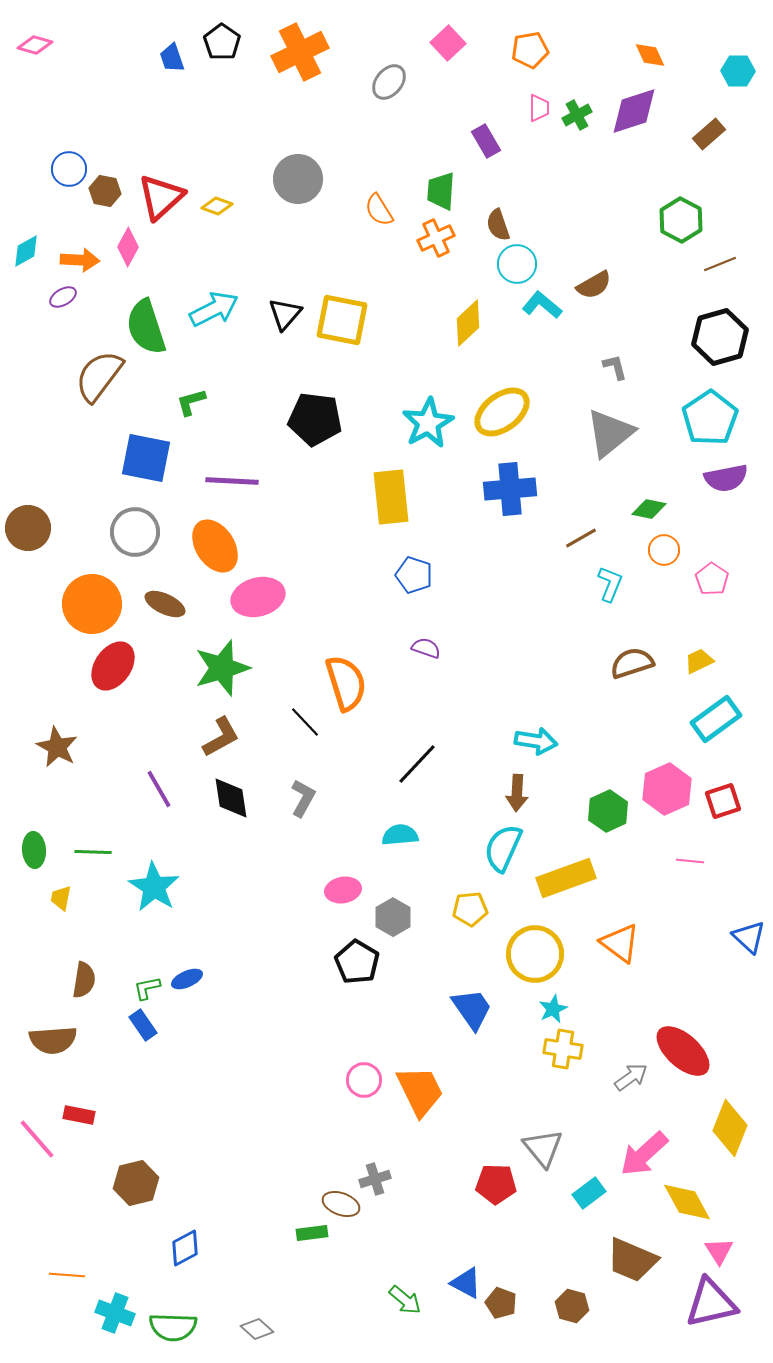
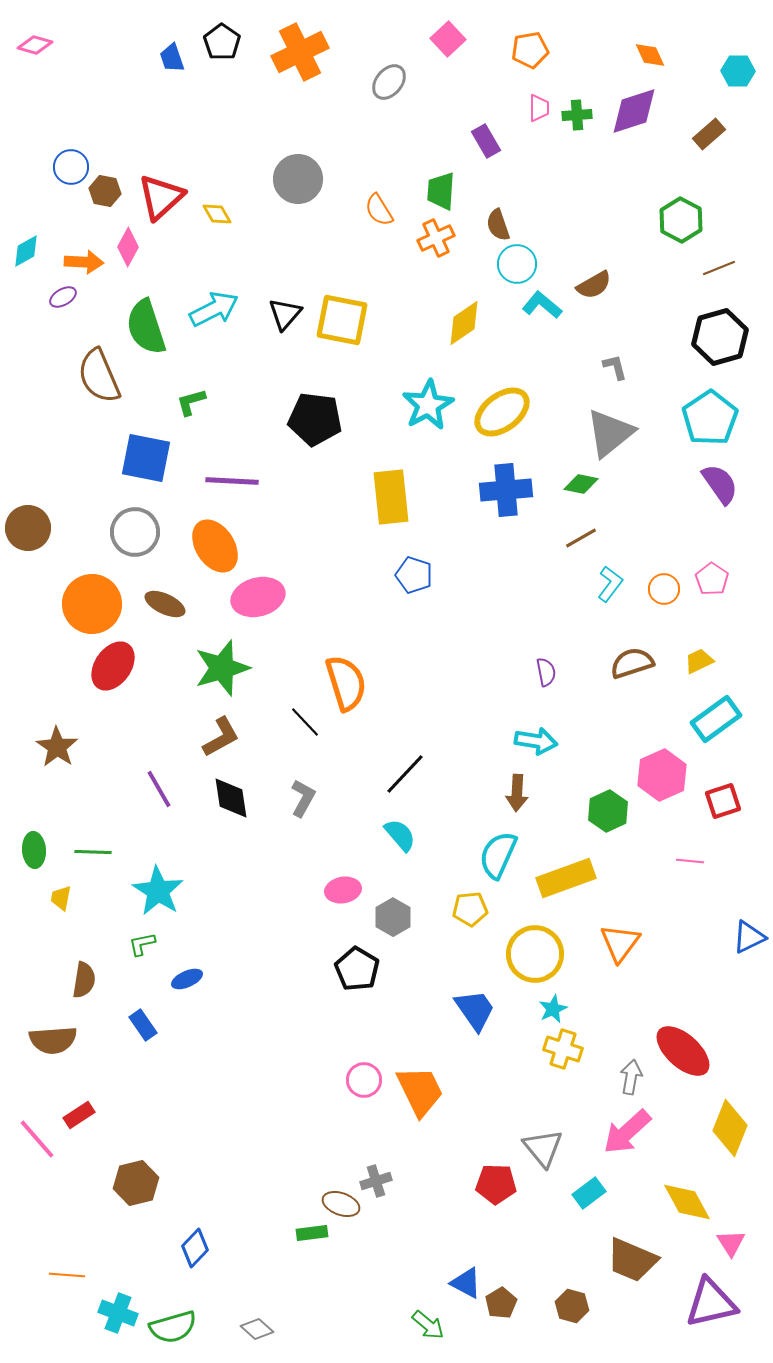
pink square at (448, 43): moved 4 px up
green cross at (577, 115): rotated 24 degrees clockwise
blue circle at (69, 169): moved 2 px right, 2 px up
yellow diamond at (217, 206): moved 8 px down; rotated 40 degrees clockwise
orange arrow at (80, 260): moved 4 px right, 2 px down
brown line at (720, 264): moved 1 px left, 4 px down
yellow diamond at (468, 323): moved 4 px left; rotated 9 degrees clockwise
brown semicircle at (99, 376): rotated 60 degrees counterclockwise
cyan star at (428, 423): moved 18 px up
purple semicircle at (726, 478): moved 6 px left, 6 px down; rotated 114 degrees counterclockwise
blue cross at (510, 489): moved 4 px left, 1 px down
green diamond at (649, 509): moved 68 px left, 25 px up
orange circle at (664, 550): moved 39 px down
cyan L-shape at (610, 584): rotated 15 degrees clockwise
purple semicircle at (426, 648): moved 120 px right, 24 px down; rotated 60 degrees clockwise
brown star at (57, 747): rotated 6 degrees clockwise
black line at (417, 764): moved 12 px left, 10 px down
pink hexagon at (667, 789): moved 5 px left, 14 px up
cyan semicircle at (400, 835): rotated 54 degrees clockwise
cyan semicircle at (503, 848): moved 5 px left, 7 px down
cyan star at (154, 887): moved 4 px right, 4 px down
blue triangle at (749, 937): rotated 51 degrees clockwise
orange triangle at (620, 943): rotated 30 degrees clockwise
black pentagon at (357, 962): moved 7 px down
green L-shape at (147, 988): moved 5 px left, 44 px up
blue trapezoid at (472, 1009): moved 3 px right, 1 px down
yellow cross at (563, 1049): rotated 9 degrees clockwise
gray arrow at (631, 1077): rotated 44 degrees counterclockwise
red rectangle at (79, 1115): rotated 44 degrees counterclockwise
pink arrow at (644, 1154): moved 17 px left, 22 px up
gray cross at (375, 1179): moved 1 px right, 2 px down
blue diamond at (185, 1248): moved 10 px right; rotated 18 degrees counterclockwise
pink triangle at (719, 1251): moved 12 px right, 8 px up
green arrow at (405, 1300): moved 23 px right, 25 px down
brown pentagon at (501, 1303): rotated 20 degrees clockwise
cyan cross at (115, 1313): moved 3 px right
green semicircle at (173, 1327): rotated 18 degrees counterclockwise
